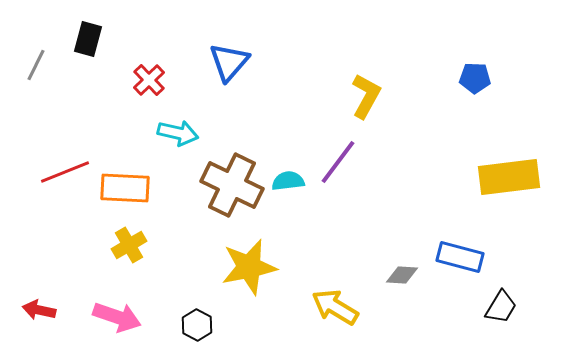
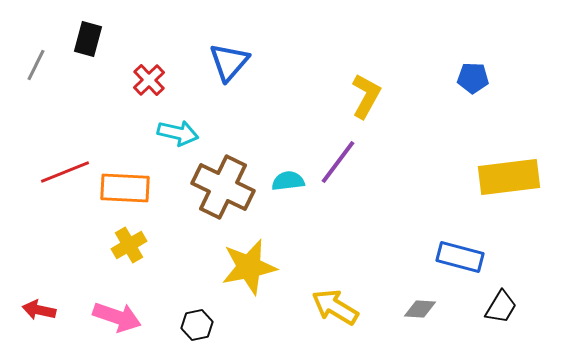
blue pentagon: moved 2 px left
brown cross: moved 9 px left, 2 px down
gray diamond: moved 18 px right, 34 px down
black hexagon: rotated 20 degrees clockwise
